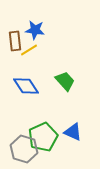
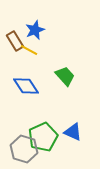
blue star: rotated 30 degrees counterclockwise
brown rectangle: rotated 24 degrees counterclockwise
yellow line: rotated 60 degrees clockwise
green trapezoid: moved 5 px up
